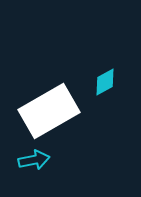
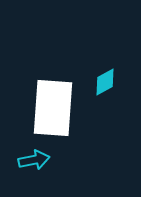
white rectangle: moved 4 px right, 3 px up; rotated 56 degrees counterclockwise
